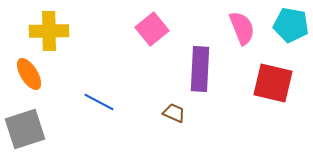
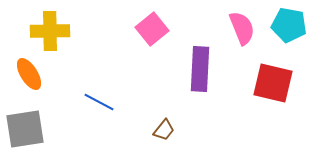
cyan pentagon: moved 2 px left
yellow cross: moved 1 px right
brown trapezoid: moved 10 px left, 17 px down; rotated 105 degrees clockwise
gray square: rotated 9 degrees clockwise
